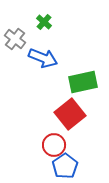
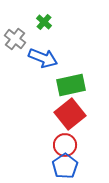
green rectangle: moved 12 px left, 3 px down
red circle: moved 11 px right
